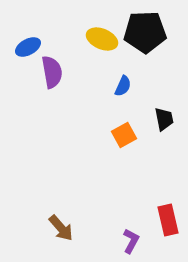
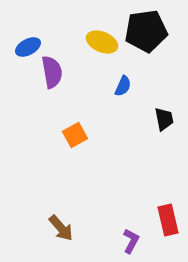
black pentagon: moved 1 px right, 1 px up; rotated 6 degrees counterclockwise
yellow ellipse: moved 3 px down
orange square: moved 49 px left
